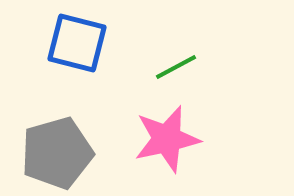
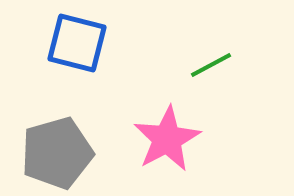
green line: moved 35 px right, 2 px up
pink star: rotated 16 degrees counterclockwise
